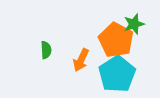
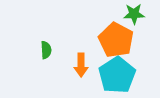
green star: moved 10 px up; rotated 15 degrees clockwise
orange arrow: moved 5 px down; rotated 25 degrees counterclockwise
cyan pentagon: moved 1 px down
